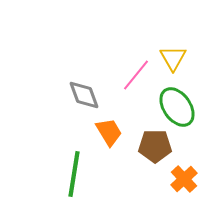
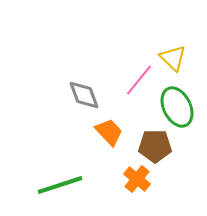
yellow triangle: rotated 16 degrees counterclockwise
pink line: moved 3 px right, 5 px down
green ellipse: rotated 9 degrees clockwise
orange trapezoid: rotated 12 degrees counterclockwise
green line: moved 14 px left, 11 px down; rotated 63 degrees clockwise
orange cross: moved 47 px left; rotated 8 degrees counterclockwise
